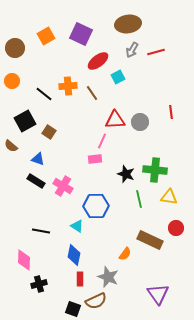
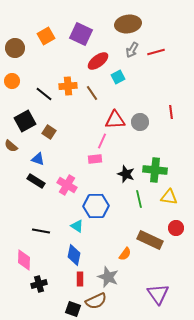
pink cross at (63, 186): moved 4 px right, 1 px up
